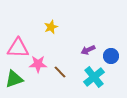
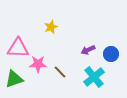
blue circle: moved 2 px up
